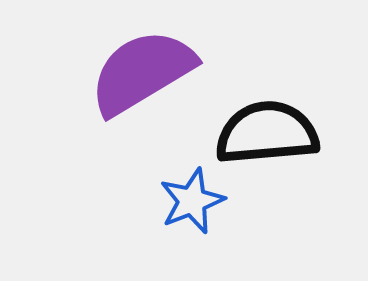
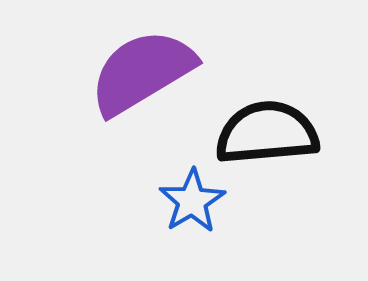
blue star: rotated 10 degrees counterclockwise
